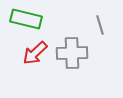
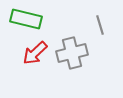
gray cross: rotated 12 degrees counterclockwise
